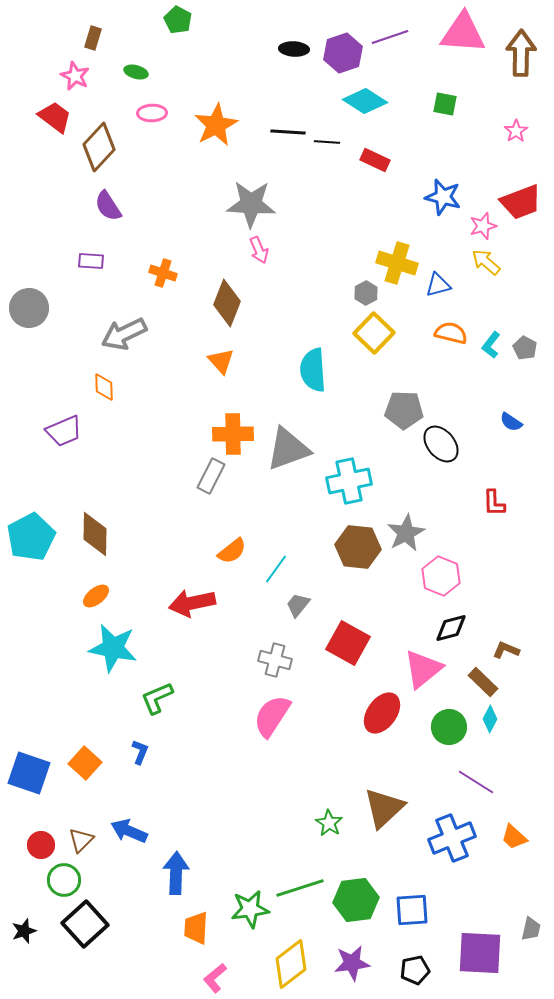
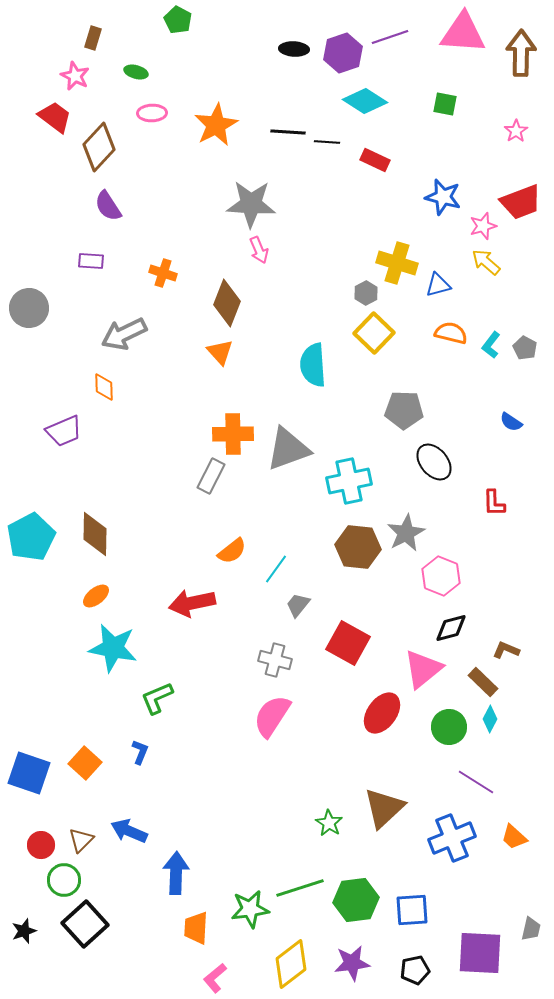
orange triangle at (221, 361): moved 1 px left, 9 px up
cyan semicircle at (313, 370): moved 5 px up
black ellipse at (441, 444): moved 7 px left, 18 px down
